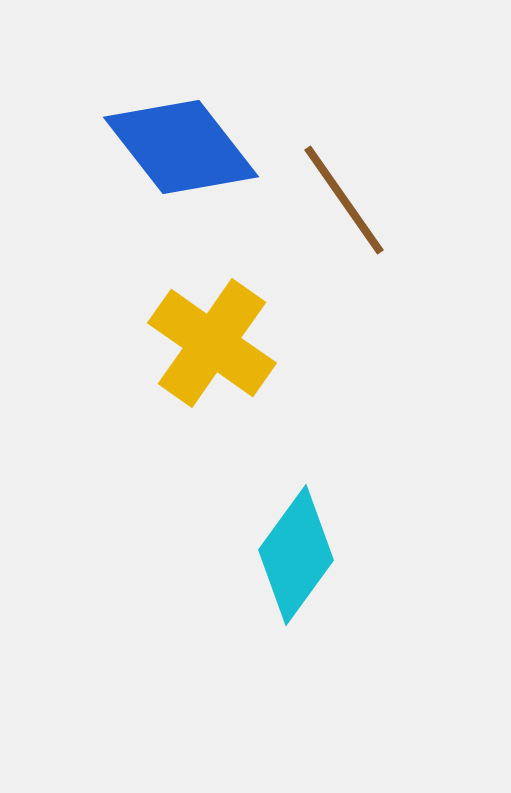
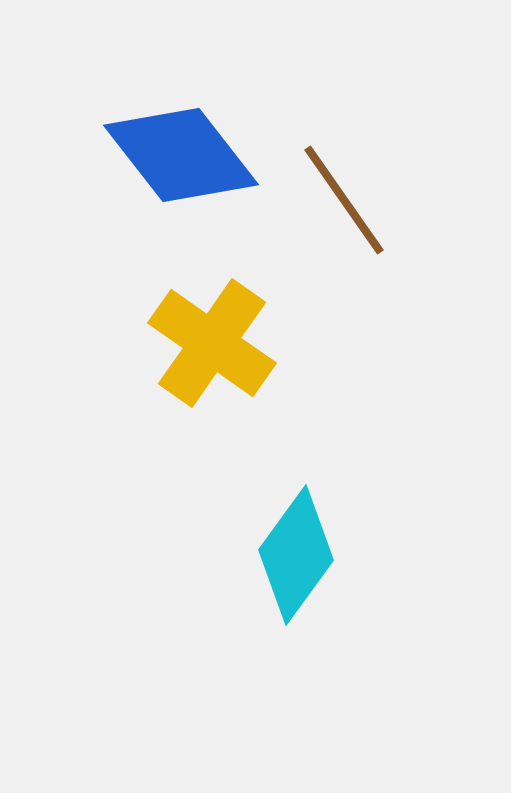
blue diamond: moved 8 px down
